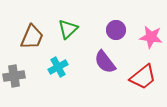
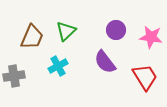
green triangle: moved 2 px left, 2 px down
cyan cross: moved 1 px up
red trapezoid: moved 2 px right; rotated 84 degrees counterclockwise
